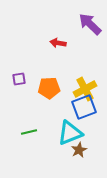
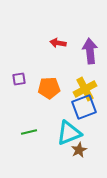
purple arrow: moved 27 px down; rotated 40 degrees clockwise
cyan triangle: moved 1 px left
